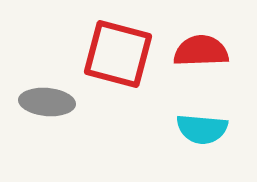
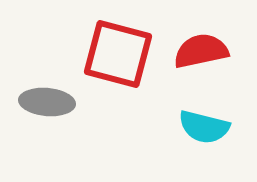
red semicircle: rotated 10 degrees counterclockwise
cyan semicircle: moved 2 px right, 2 px up; rotated 9 degrees clockwise
